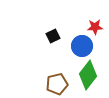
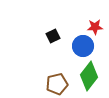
blue circle: moved 1 px right
green diamond: moved 1 px right, 1 px down
